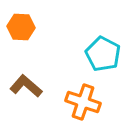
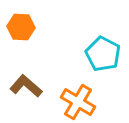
orange cross: moved 5 px left; rotated 12 degrees clockwise
